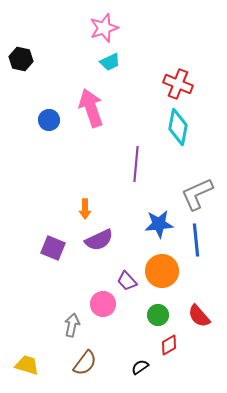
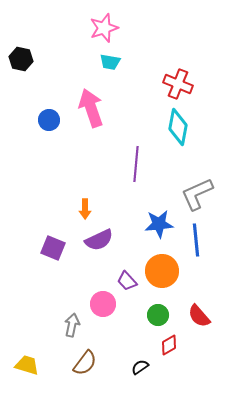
cyan trapezoid: rotated 35 degrees clockwise
